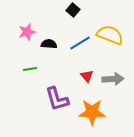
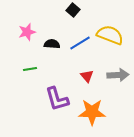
black semicircle: moved 3 px right
gray arrow: moved 5 px right, 4 px up
